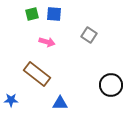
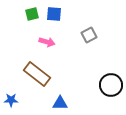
gray square: rotated 28 degrees clockwise
